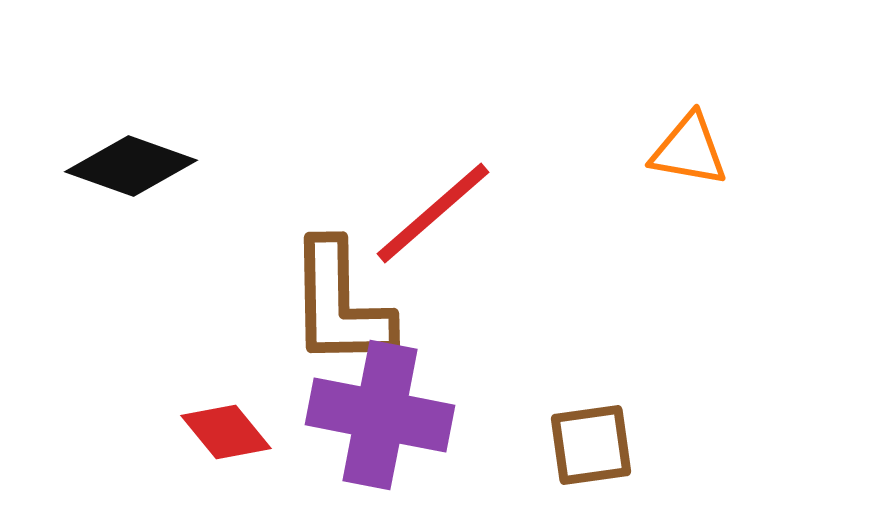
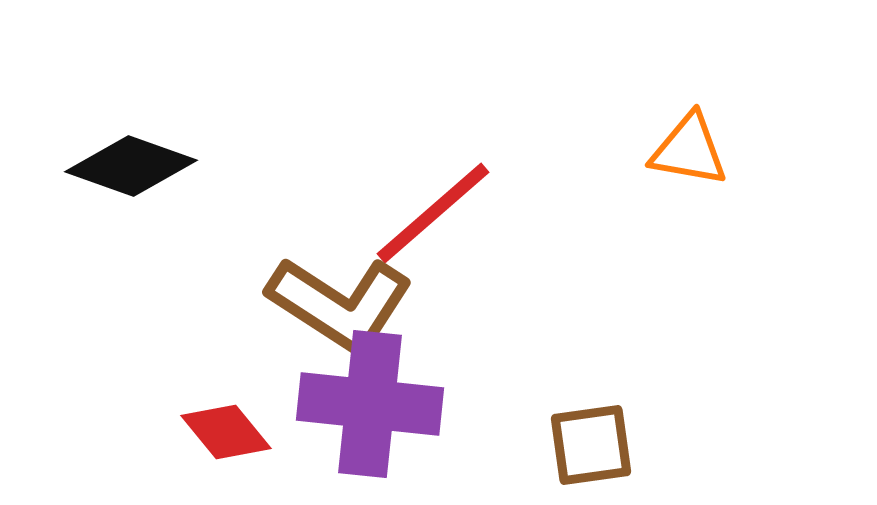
brown L-shape: rotated 56 degrees counterclockwise
purple cross: moved 10 px left, 11 px up; rotated 5 degrees counterclockwise
